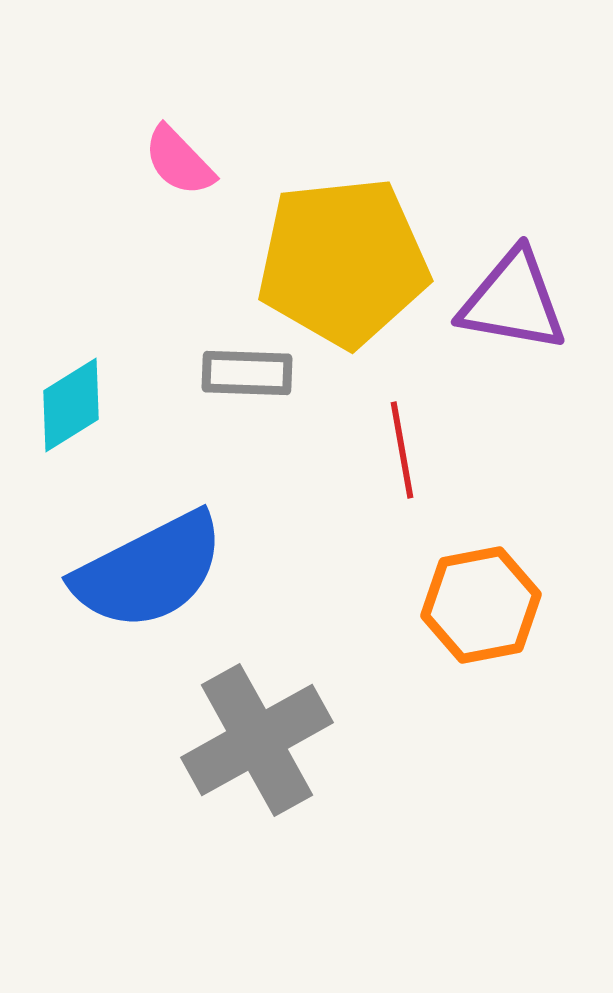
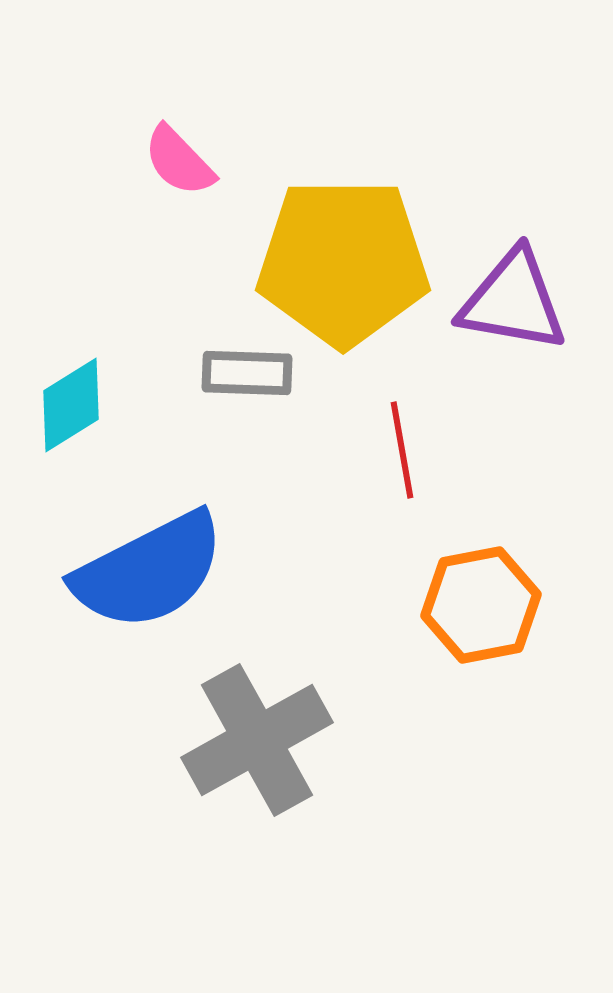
yellow pentagon: rotated 6 degrees clockwise
